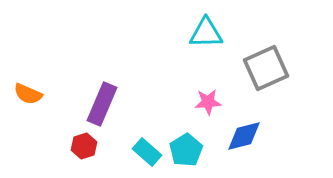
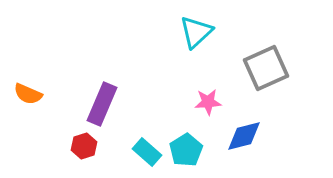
cyan triangle: moved 10 px left, 1 px up; rotated 42 degrees counterclockwise
